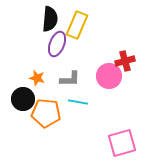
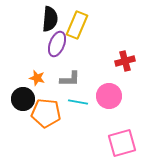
pink circle: moved 20 px down
